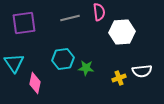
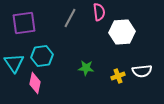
gray line: rotated 48 degrees counterclockwise
cyan hexagon: moved 21 px left, 3 px up
yellow cross: moved 1 px left, 2 px up
